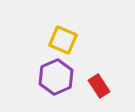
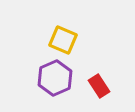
purple hexagon: moved 1 px left, 1 px down
